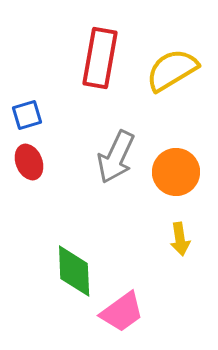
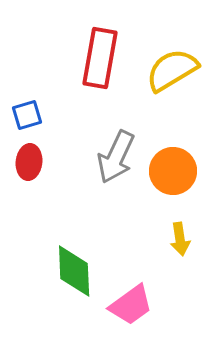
red ellipse: rotated 28 degrees clockwise
orange circle: moved 3 px left, 1 px up
pink trapezoid: moved 9 px right, 7 px up
